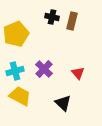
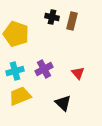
yellow pentagon: rotated 30 degrees counterclockwise
purple cross: rotated 18 degrees clockwise
yellow trapezoid: rotated 50 degrees counterclockwise
